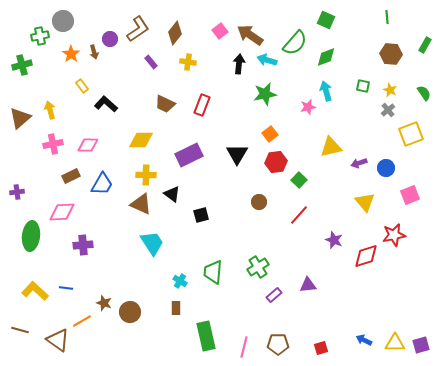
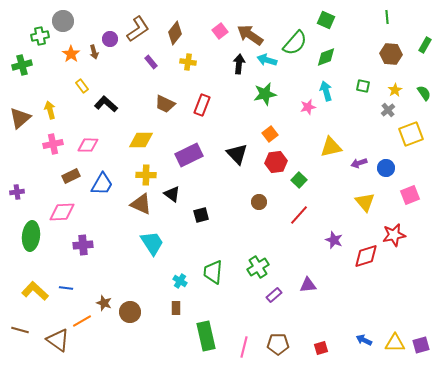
yellow star at (390, 90): moved 5 px right; rotated 16 degrees clockwise
black triangle at (237, 154): rotated 15 degrees counterclockwise
